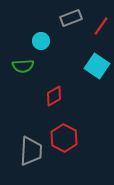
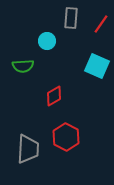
gray rectangle: rotated 65 degrees counterclockwise
red line: moved 2 px up
cyan circle: moved 6 px right
cyan square: rotated 10 degrees counterclockwise
red hexagon: moved 2 px right, 1 px up
gray trapezoid: moved 3 px left, 2 px up
